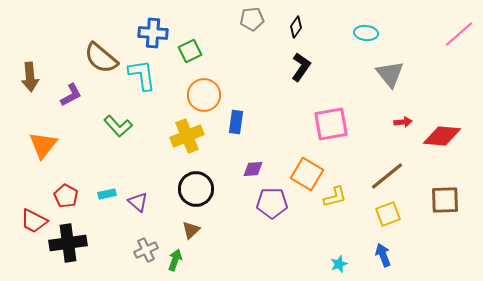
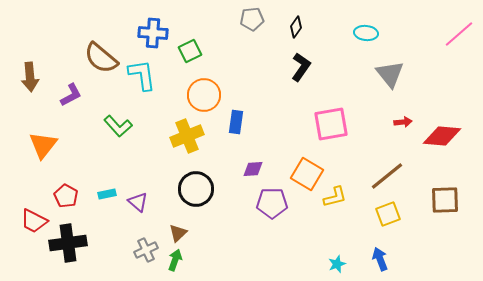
brown triangle: moved 13 px left, 3 px down
blue arrow: moved 3 px left, 4 px down
cyan star: moved 2 px left
